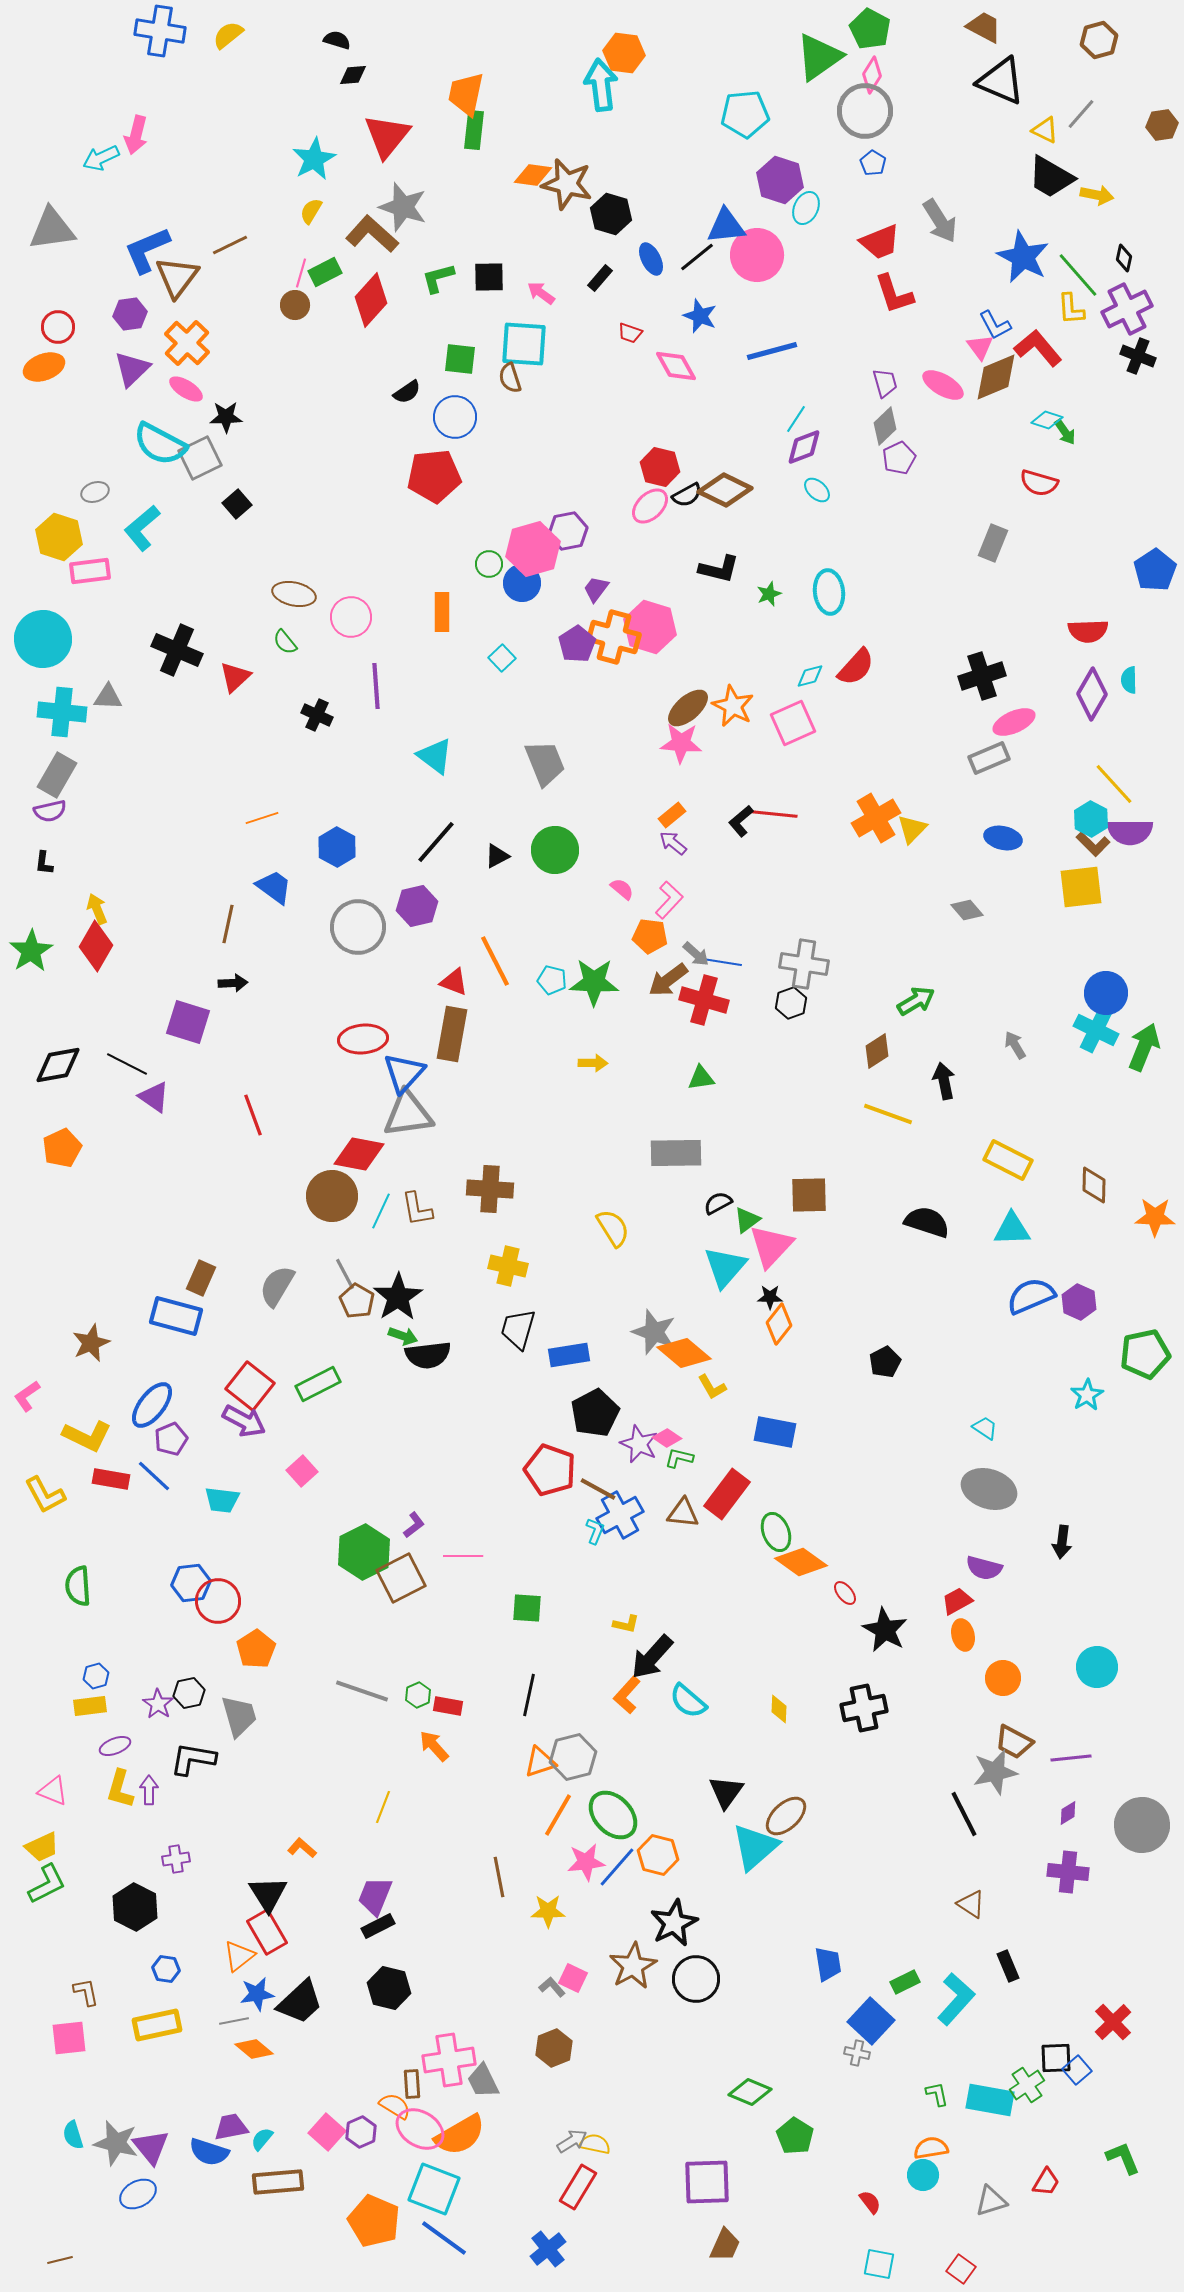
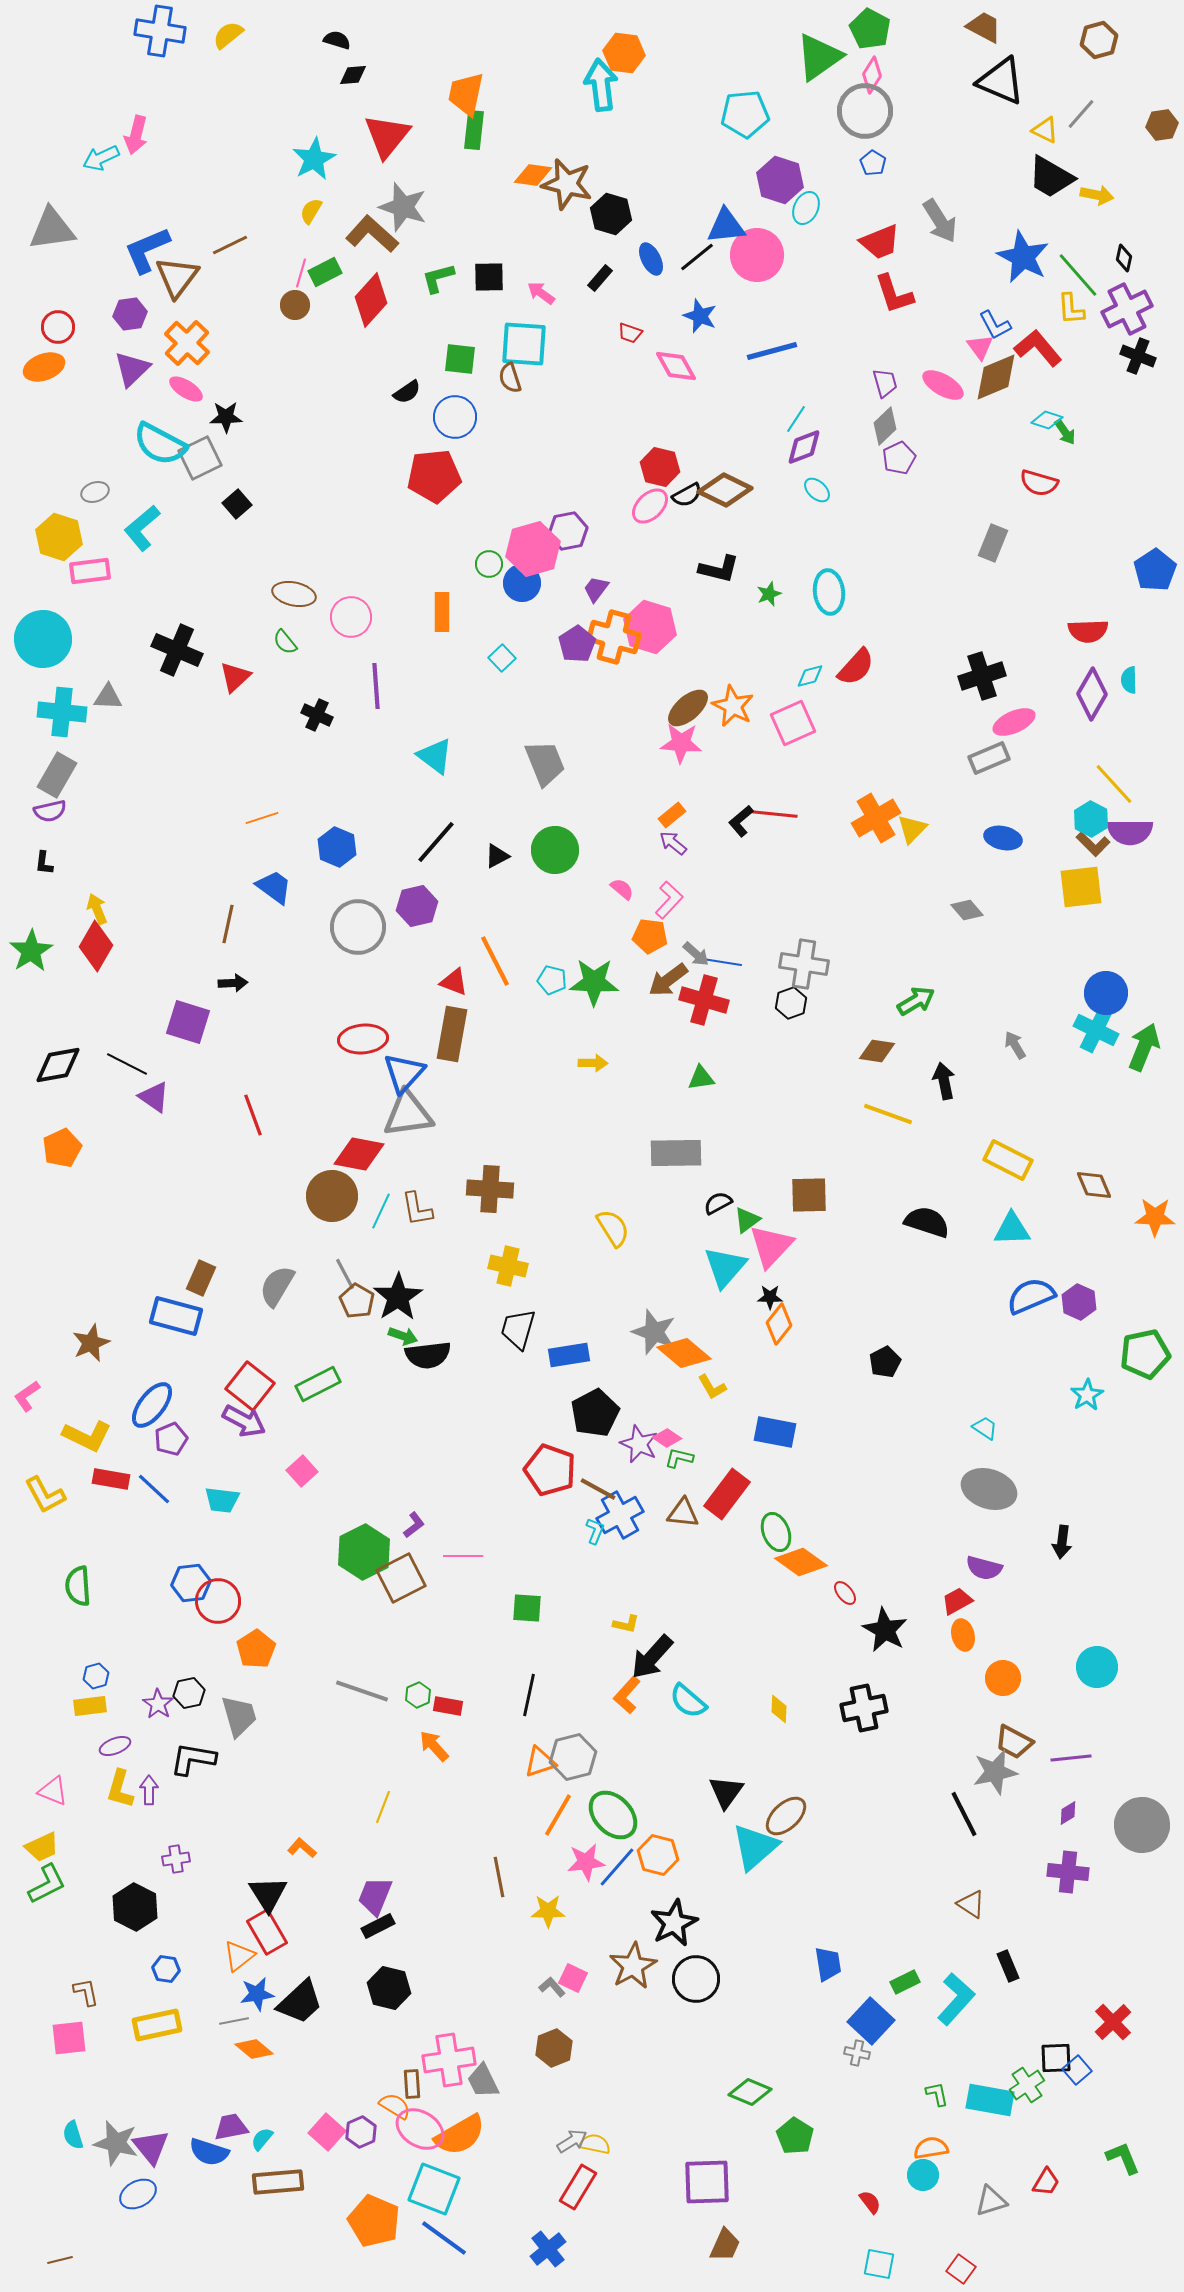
blue hexagon at (337, 847): rotated 6 degrees counterclockwise
brown diamond at (877, 1051): rotated 42 degrees clockwise
brown diamond at (1094, 1185): rotated 24 degrees counterclockwise
blue line at (154, 1476): moved 13 px down
